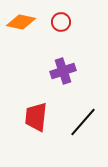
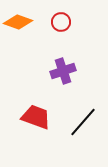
orange diamond: moved 3 px left; rotated 8 degrees clockwise
red trapezoid: rotated 104 degrees clockwise
